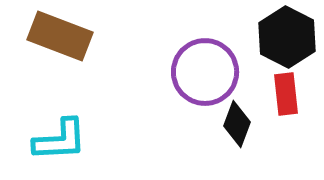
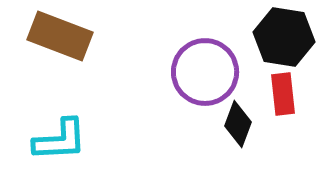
black hexagon: moved 3 px left; rotated 18 degrees counterclockwise
red rectangle: moved 3 px left
black diamond: moved 1 px right
